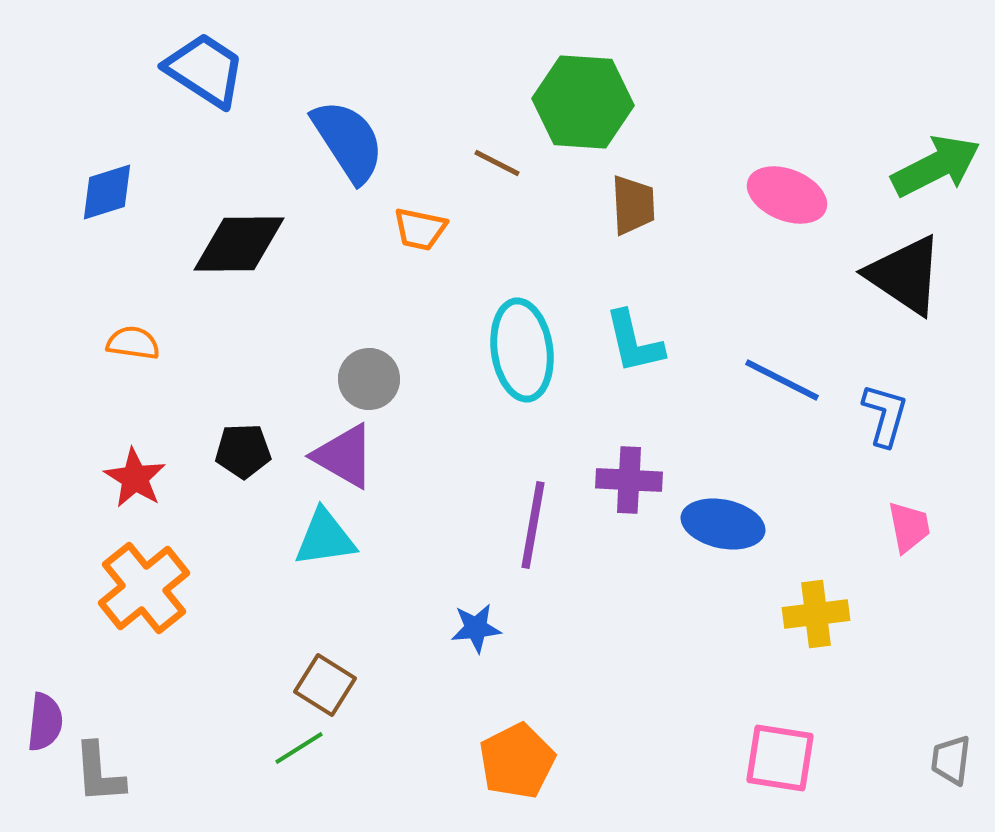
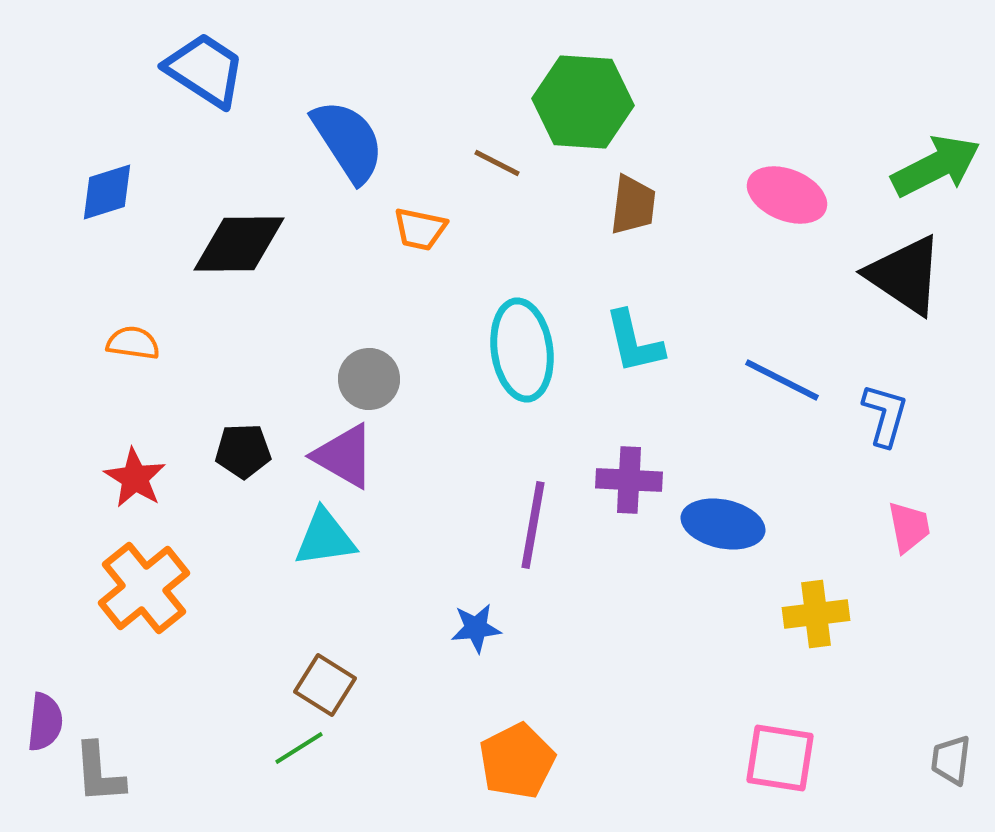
brown trapezoid: rotated 10 degrees clockwise
